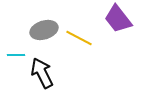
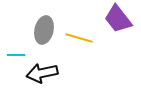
gray ellipse: rotated 60 degrees counterclockwise
yellow line: rotated 12 degrees counterclockwise
black arrow: rotated 76 degrees counterclockwise
